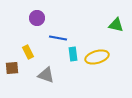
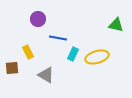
purple circle: moved 1 px right, 1 px down
cyan rectangle: rotated 32 degrees clockwise
gray triangle: rotated 12 degrees clockwise
